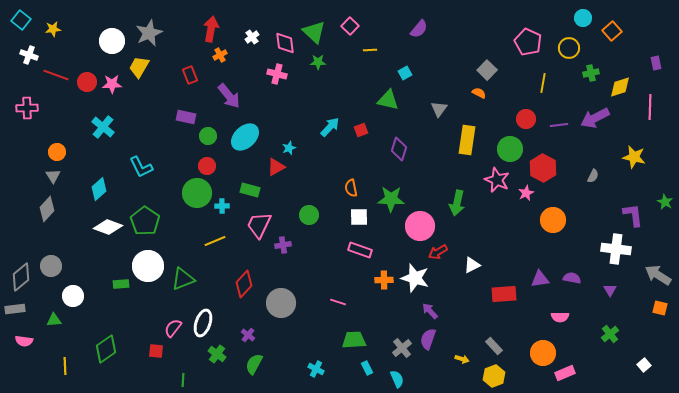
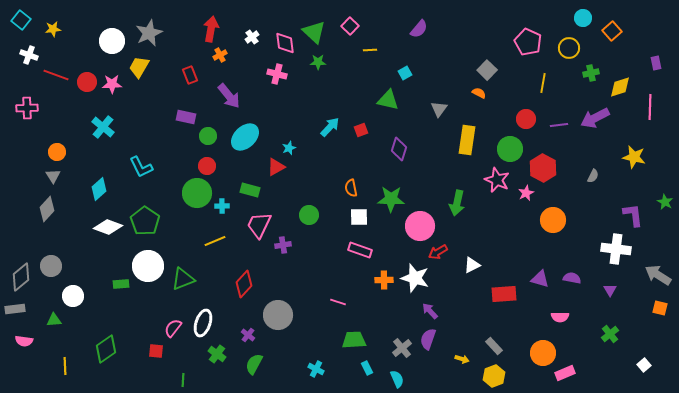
purple triangle at (540, 279): rotated 24 degrees clockwise
gray circle at (281, 303): moved 3 px left, 12 px down
